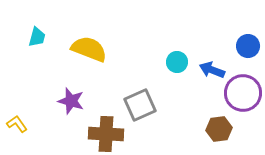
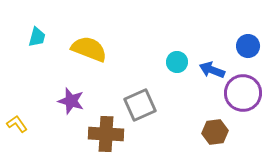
brown hexagon: moved 4 px left, 3 px down
